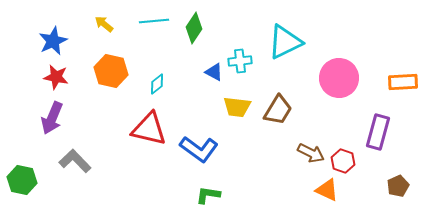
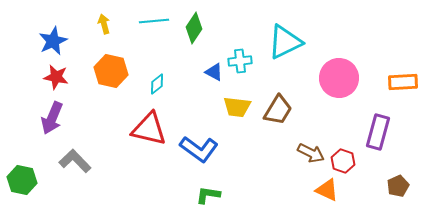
yellow arrow: rotated 36 degrees clockwise
